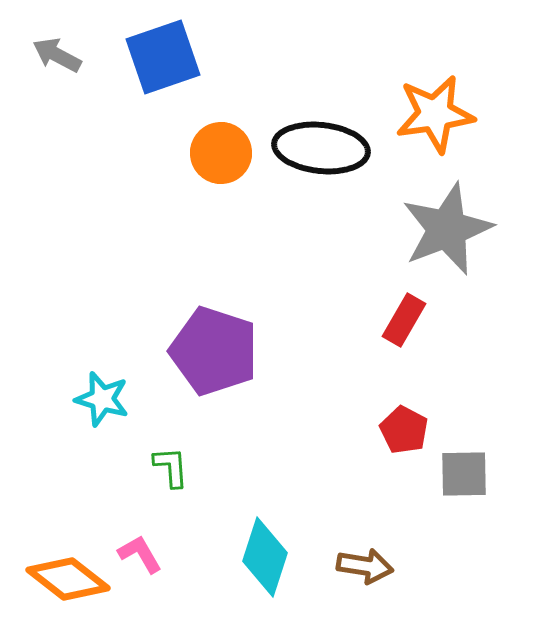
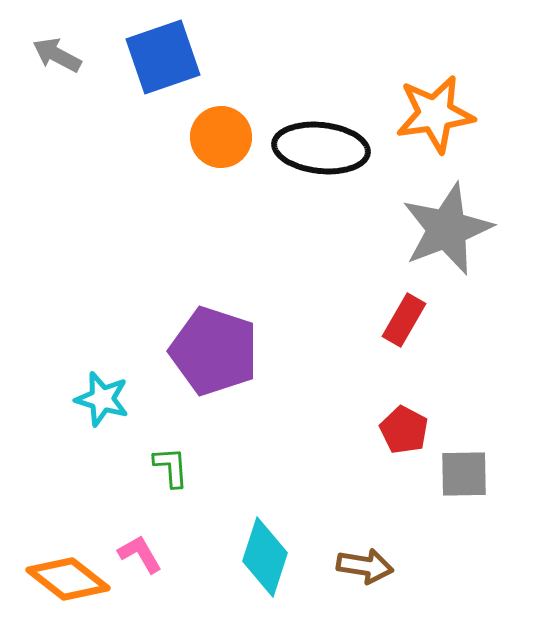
orange circle: moved 16 px up
